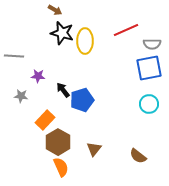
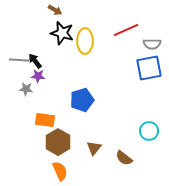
gray line: moved 5 px right, 4 px down
black arrow: moved 28 px left, 29 px up
gray star: moved 5 px right, 7 px up
cyan circle: moved 27 px down
orange rectangle: rotated 54 degrees clockwise
brown triangle: moved 1 px up
brown semicircle: moved 14 px left, 2 px down
orange semicircle: moved 1 px left, 4 px down
